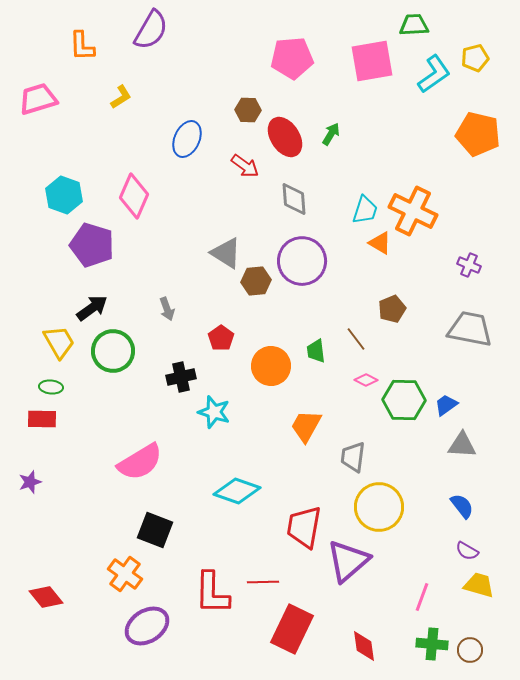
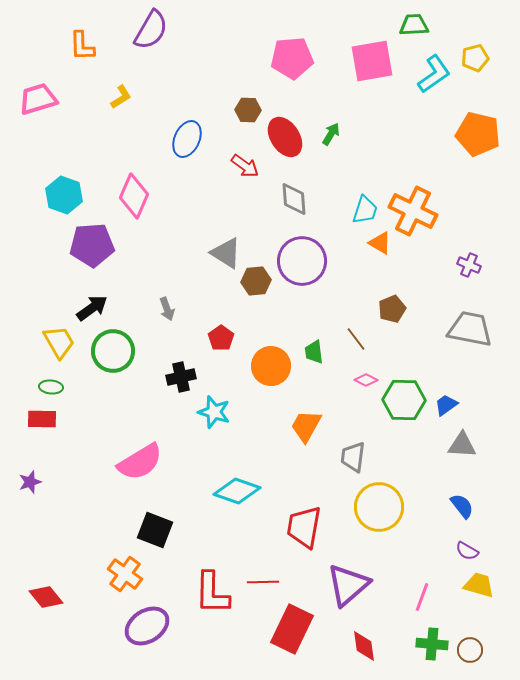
purple pentagon at (92, 245): rotated 21 degrees counterclockwise
green trapezoid at (316, 351): moved 2 px left, 1 px down
purple triangle at (348, 561): moved 24 px down
